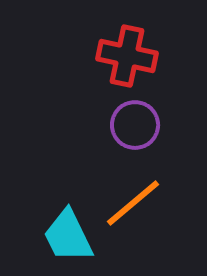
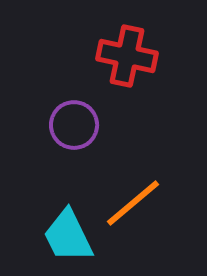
purple circle: moved 61 px left
